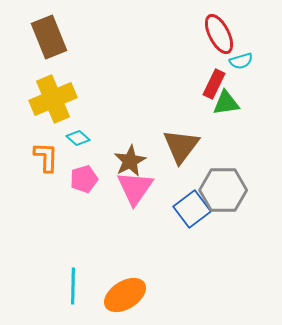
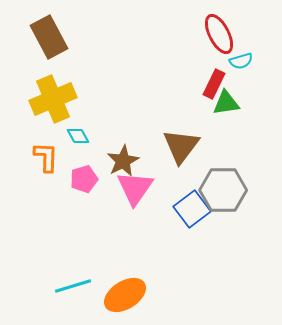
brown rectangle: rotated 6 degrees counterclockwise
cyan diamond: moved 2 px up; rotated 20 degrees clockwise
brown star: moved 7 px left
cyan line: rotated 72 degrees clockwise
